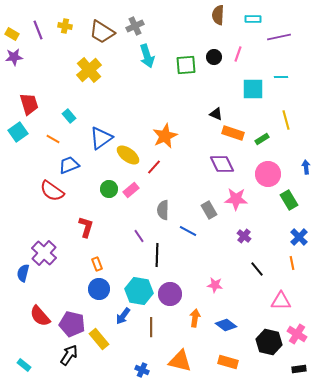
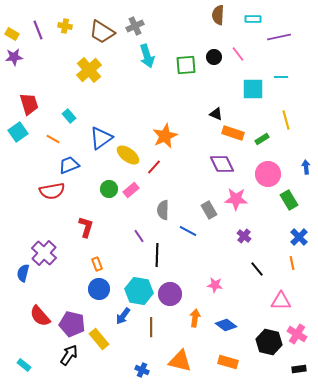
pink line at (238, 54): rotated 56 degrees counterclockwise
red semicircle at (52, 191): rotated 45 degrees counterclockwise
